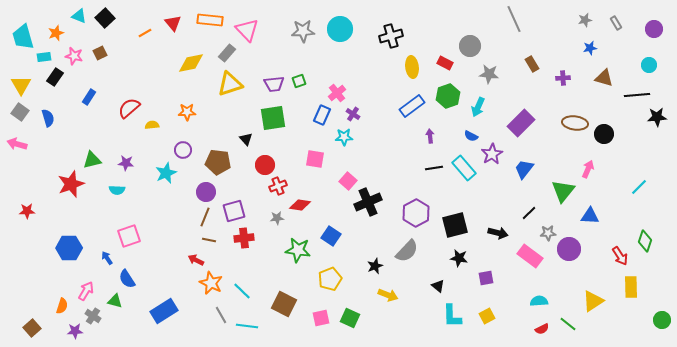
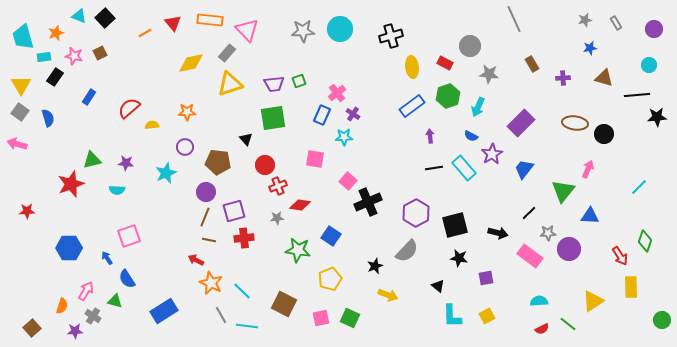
purple circle at (183, 150): moved 2 px right, 3 px up
